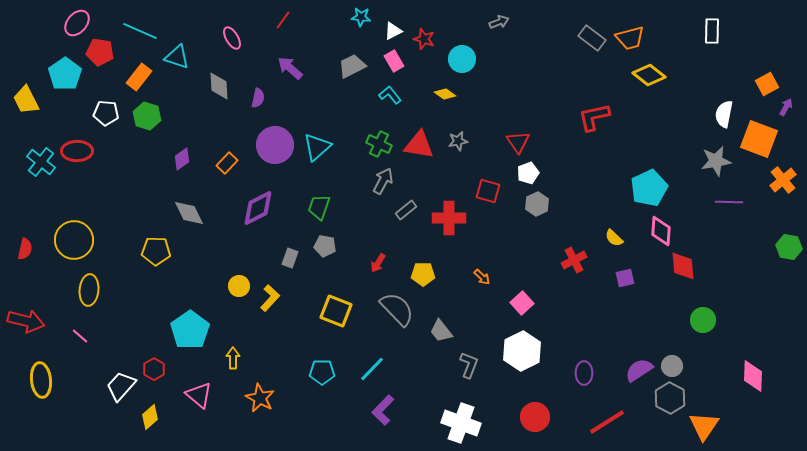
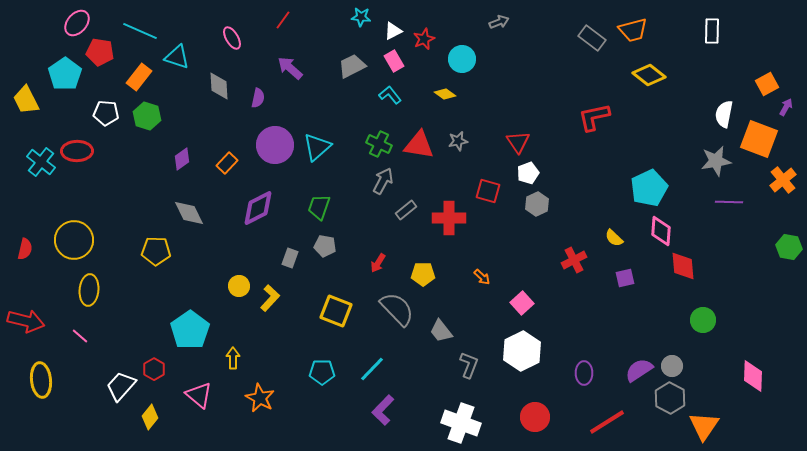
orange trapezoid at (630, 38): moved 3 px right, 8 px up
red star at (424, 39): rotated 30 degrees clockwise
yellow diamond at (150, 417): rotated 10 degrees counterclockwise
